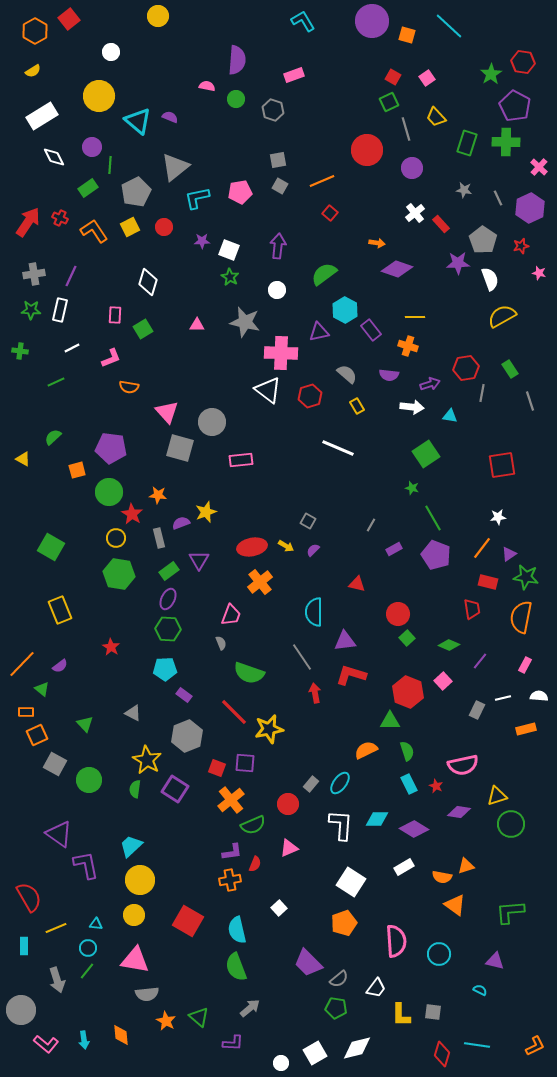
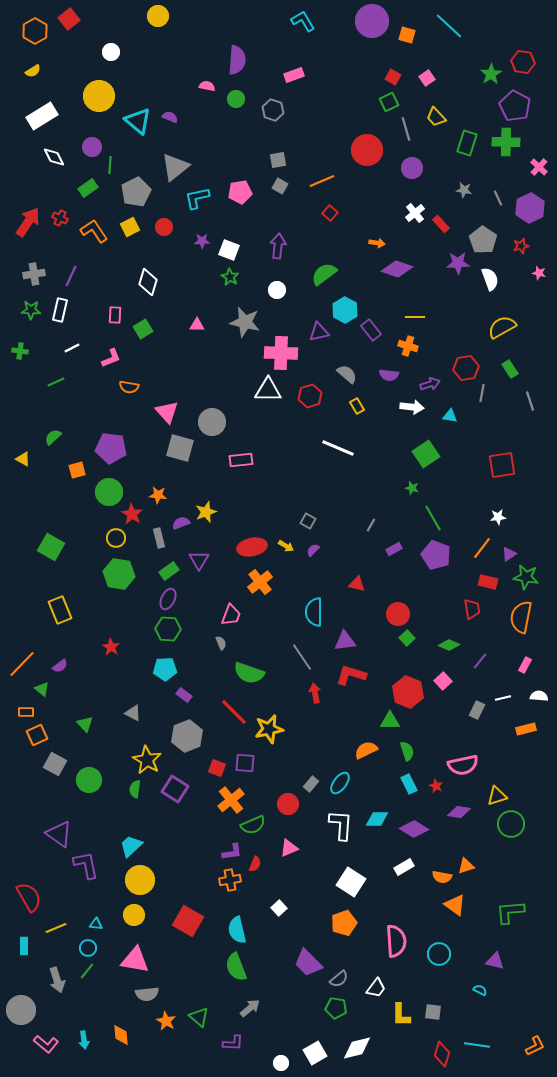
yellow semicircle at (502, 316): moved 11 px down
white triangle at (268, 390): rotated 36 degrees counterclockwise
